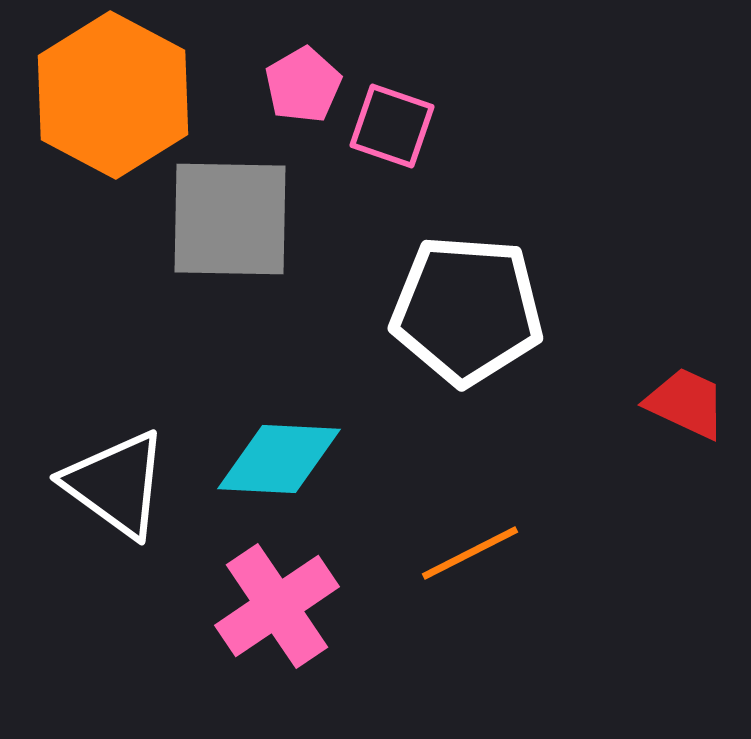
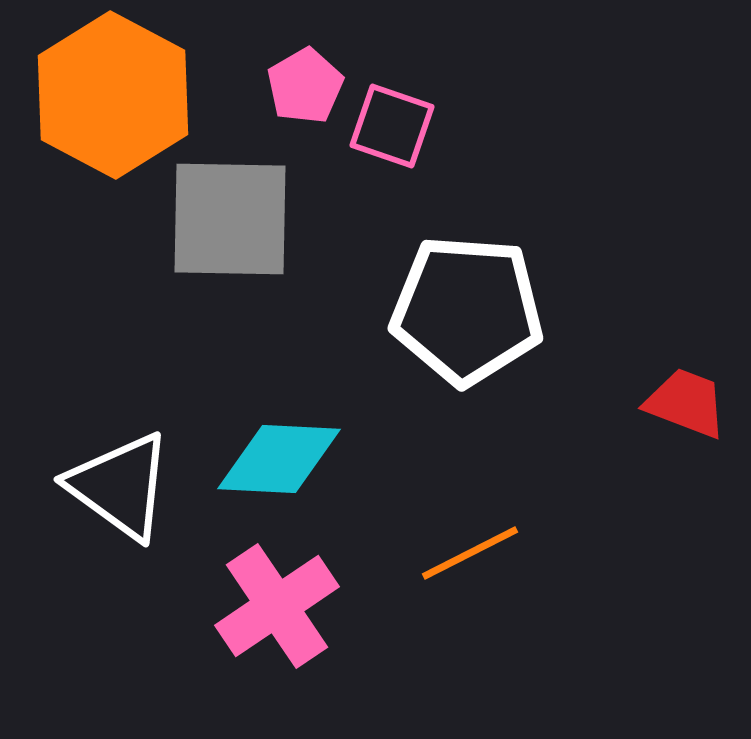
pink pentagon: moved 2 px right, 1 px down
red trapezoid: rotated 4 degrees counterclockwise
white triangle: moved 4 px right, 2 px down
